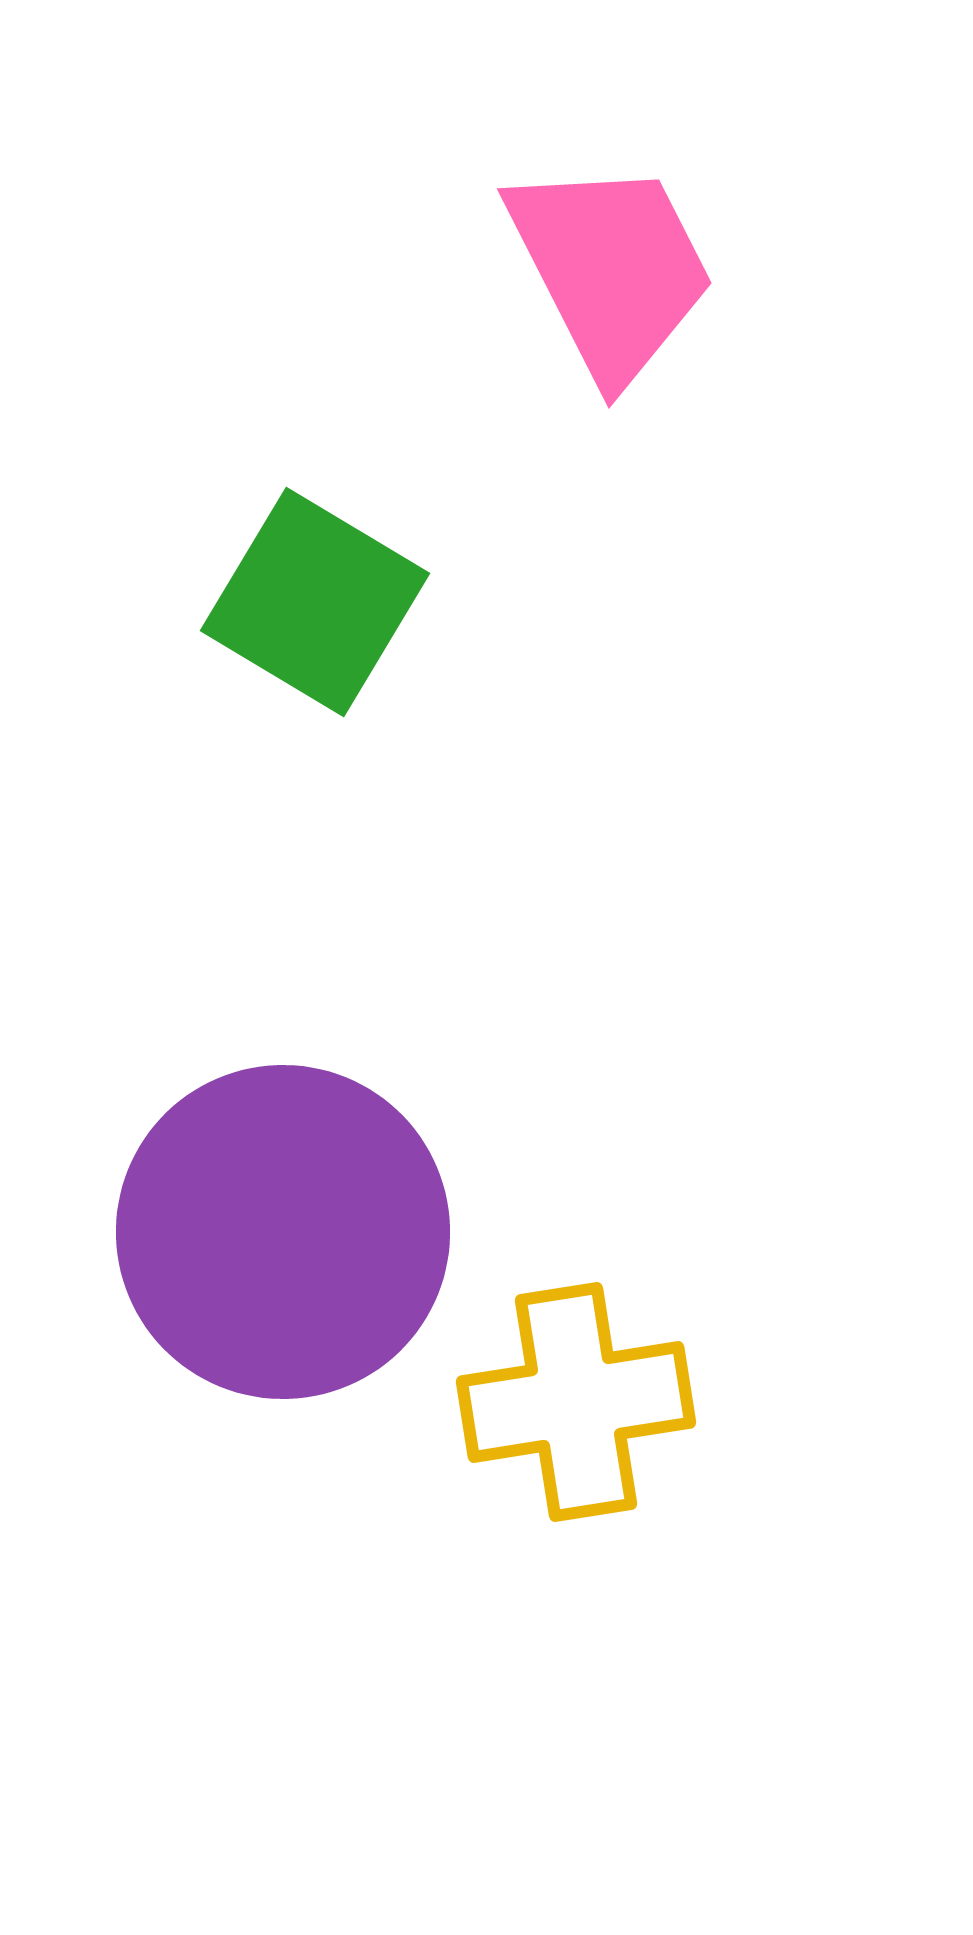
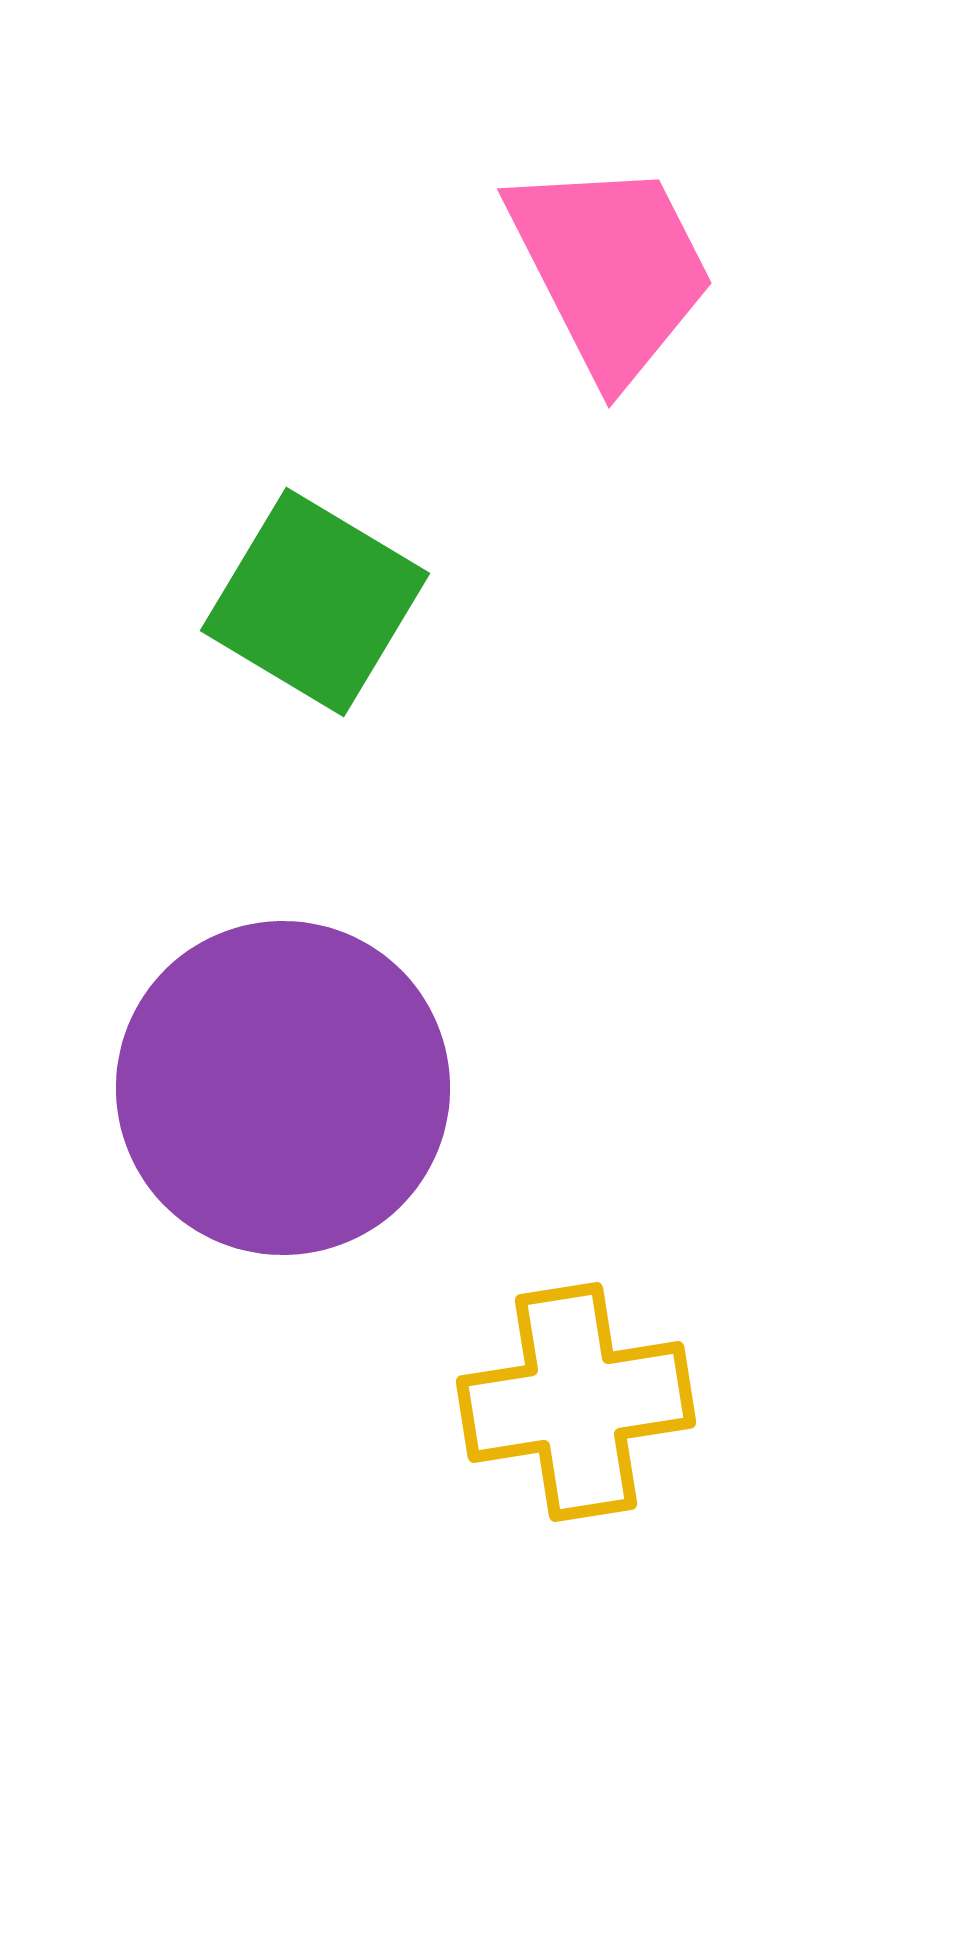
purple circle: moved 144 px up
